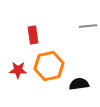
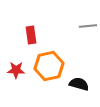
red rectangle: moved 2 px left
red star: moved 2 px left
black semicircle: rotated 24 degrees clockwise
